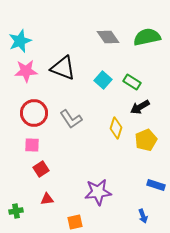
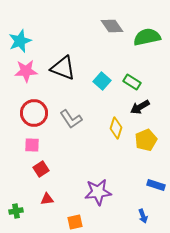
gray diamond: moved 4 px right, 11 px up
cyan square: moved 1 px left, 1 px down
